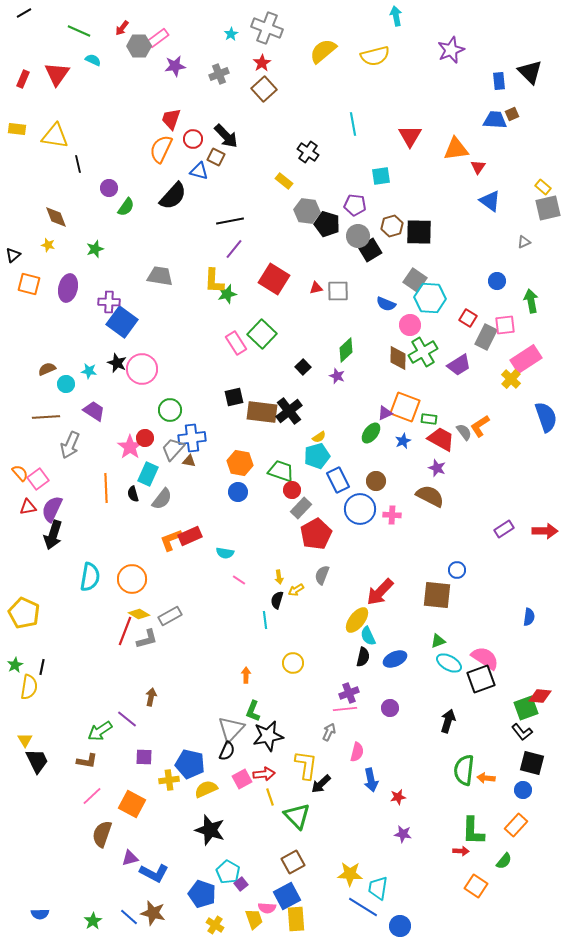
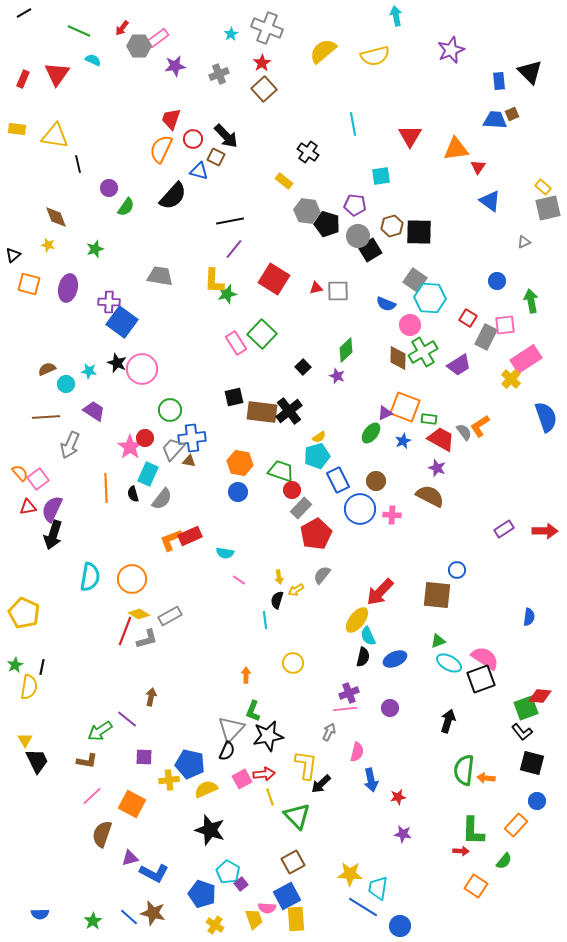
gray semicircle at (322, 575): rotated 18 degrees clockwise
blue circle at (523, 790): moved 14 px right, 11 px down
